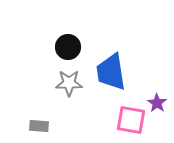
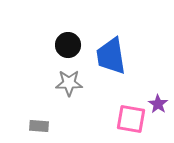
black circle: moved 2 px up
blue trapezoid: moved 16 px up
purple star: moved 1 px right, 1 px down
pink square: moved 1 px up
